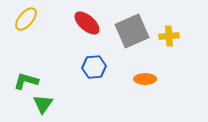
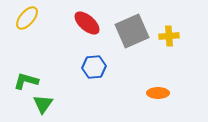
yellow ellipse: moved 1 px right, 1 px up
orange ellipse: moved 13 px right, 14 px down
